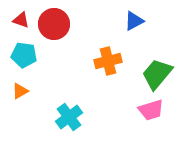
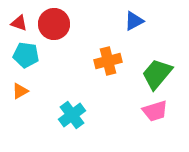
red triangle: moved 2 px left, 3 px down
cyan pentagon: moved 2 px right
pink trapezoid: moved 4 px right, 1 px down
cyan cross: moved 3 px right, 2 px up
